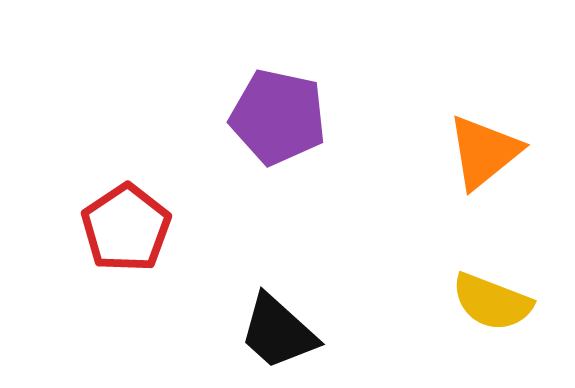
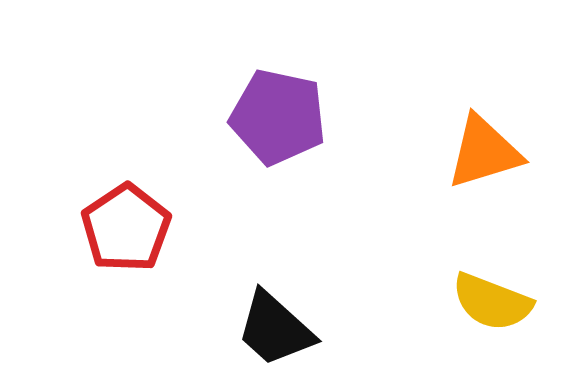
orange triangle: rotated 22 degrees clockwise
black trapezoid: moved 3 px left, 3 px up
